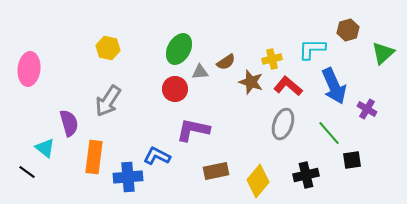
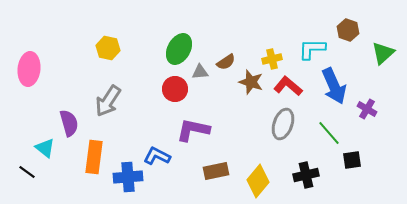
brown hexagon: rotated 25 degrees counterclockwise
